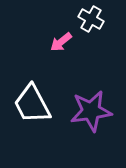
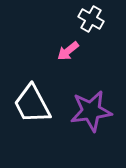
pink arrow: moved 7 px right, 9 px down
